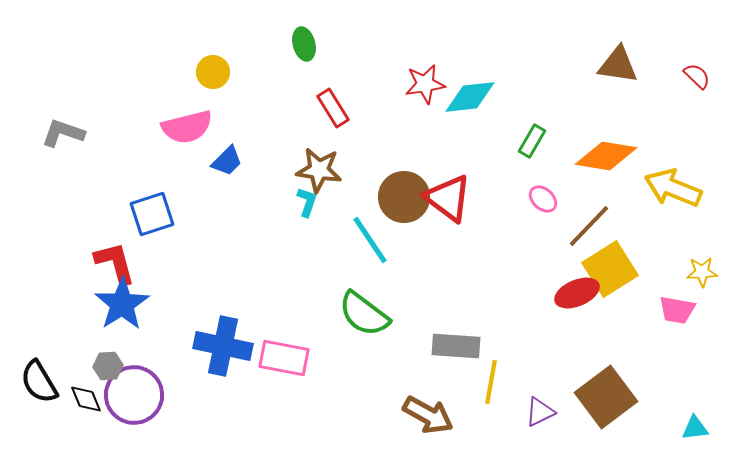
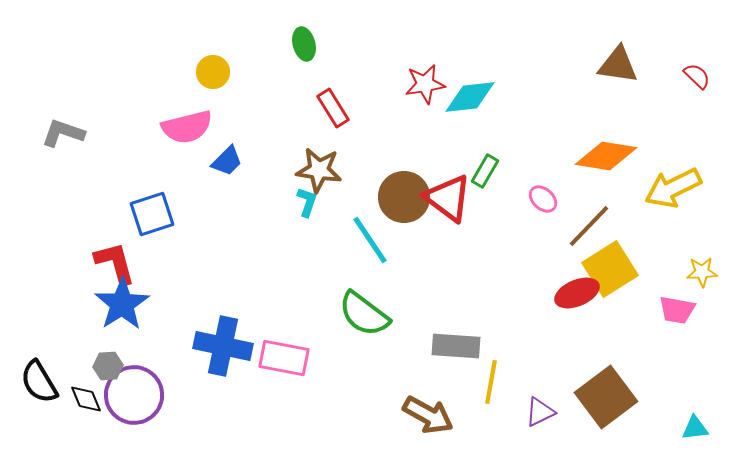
green rectangle: moved 47 px left, 30 px down
yellow arrow: rotated 48 degrees counterclockwise
